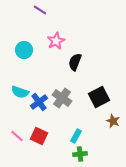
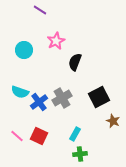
gray cross: rotated 24 degrees clockwise
cyan rectangle: moved 1 px left, 2 px up
